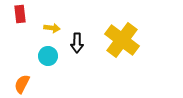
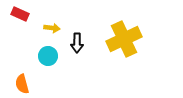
red rectangle: rotated 60 degrees counterclockwise
yellow cross: moved 2 px right, 1 px up; rotated 28 degrees clockwise
orange semicircle: rotated 42 degrees counterclockwise
